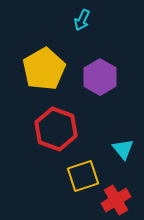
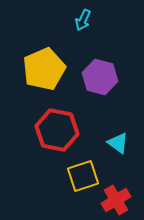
cyan arrow: moved 1 px right
yellow pentagon: rotated 6 degrees clockwise
purple hexagon: rotated 16 degrees counterclockwise
red hexagon: moved 1 px right, 1 px down; rotated 9 degrees counterclockwise
cyan triangle: moved 5 px left, 6 px up; rotated 15 degrees counterclockwise
